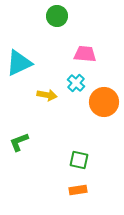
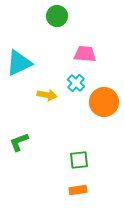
green square: rotated 18 degrees counterclockwise
